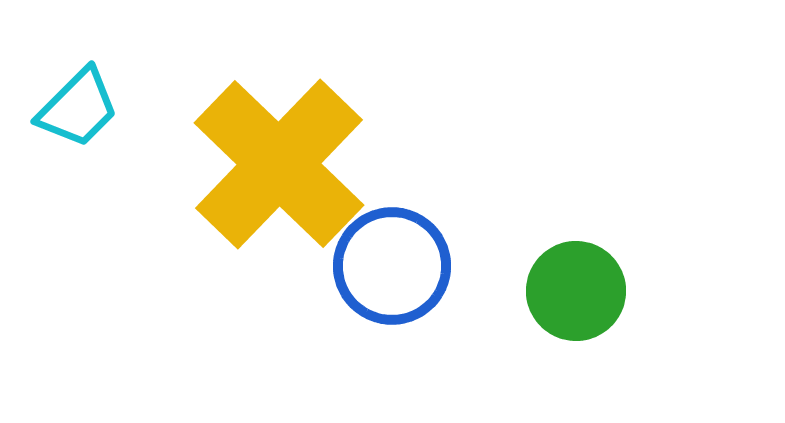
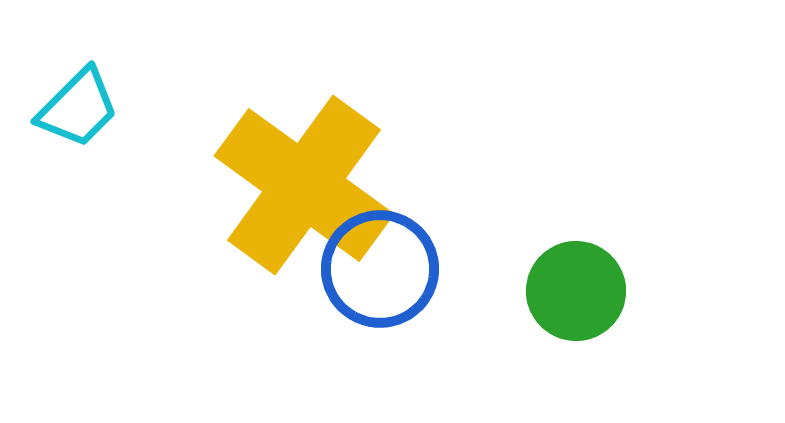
yellow cross: moved 25 px right, 21 px down; rotated 8 degrees counterclockwise
blue circle: moved 12 px left, 3 px down
